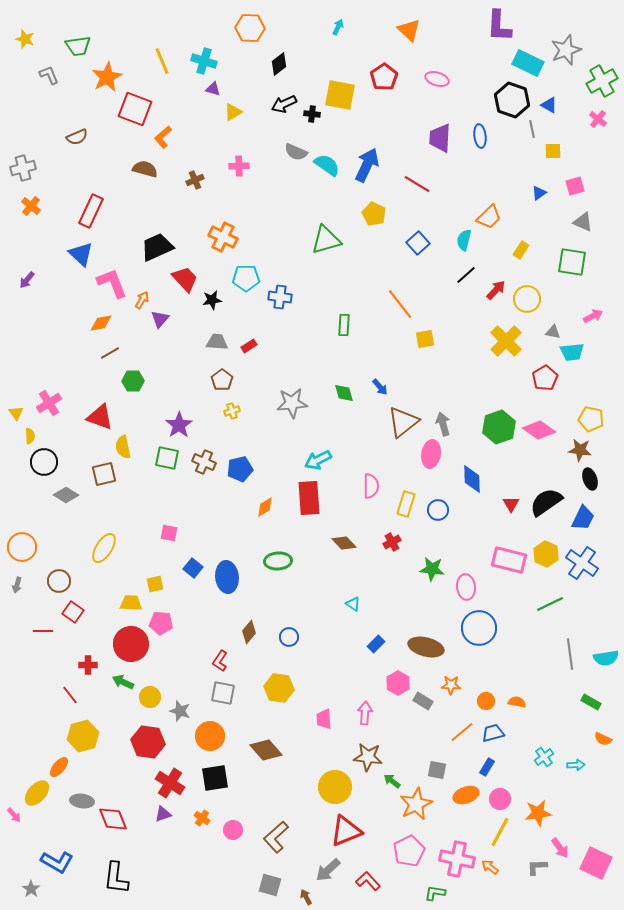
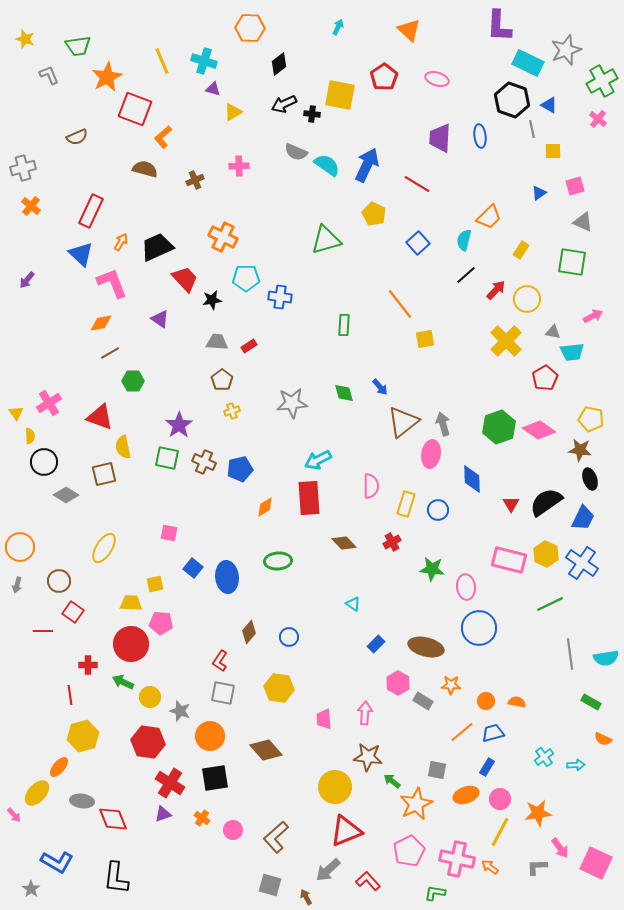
orange arrow at (142, 300): moved 21 px left, 58 px up
purple triangle at (160, 319): rotated 36 degrees counterclockwise
orange circle at (22, 547): moved 2 px left
red line at (70, 695): rotated 30 degrees clockwise
